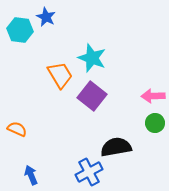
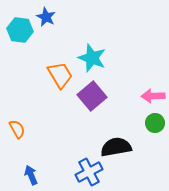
purple square: rotated 12 degrees clockwise
orange semicircle: rotated 36 degrees clockwise
